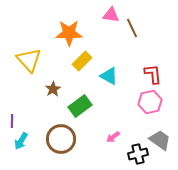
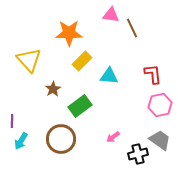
cyan triangle: rotated 24 degrees counterclockwise
pink hexagon: moved 10 px right, 3 px down
